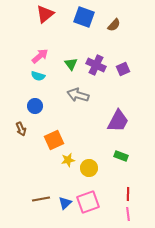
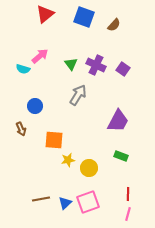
purple square: rotated 32 degrees counterclockwise
cyan semicircle: moved 15 px left, 7 px up
gray arrow: rotated 105 degrees clockwise
orange square: rotated 30 degrees clockwise
pink line: rotated 24 degrees clockwise
